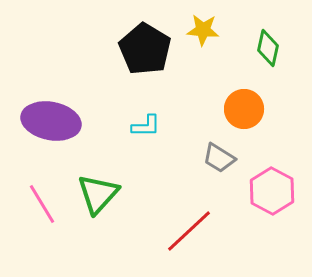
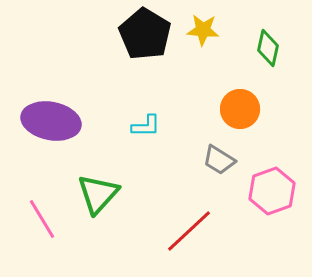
black pentagon: moved 15 px up
orange circle: moved 4 px left
gray trapezoid: moved 2 px down
pink hexagon: rotated 12 degrees clockwise
pink line: moved 15 px down
